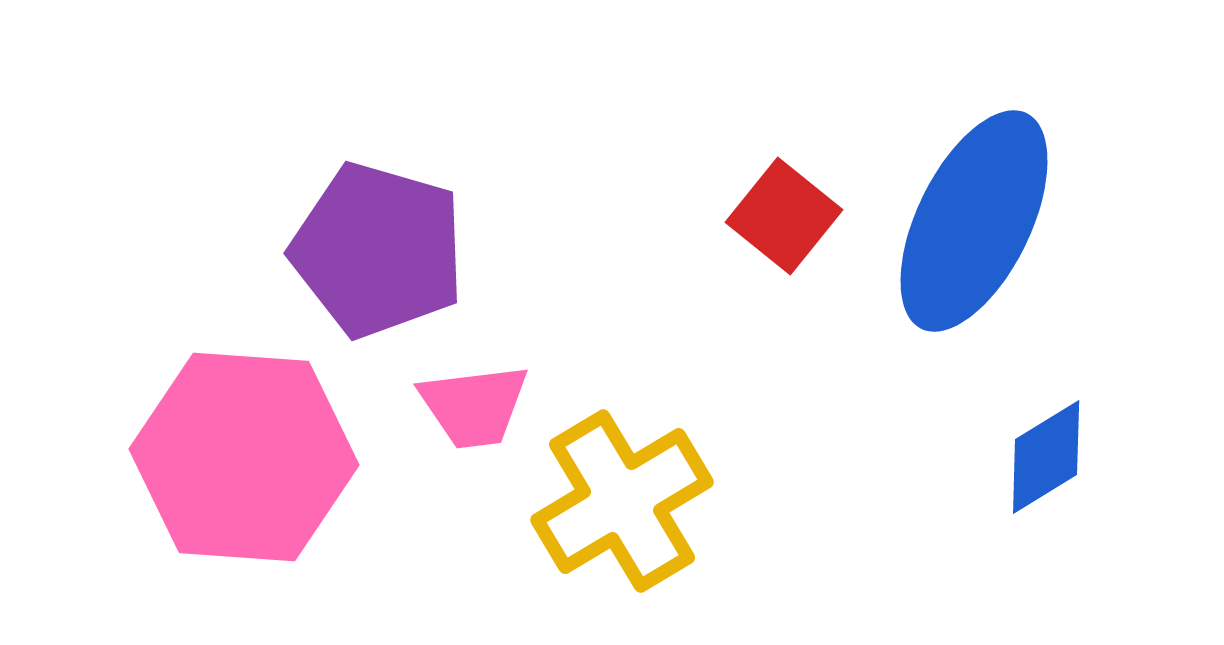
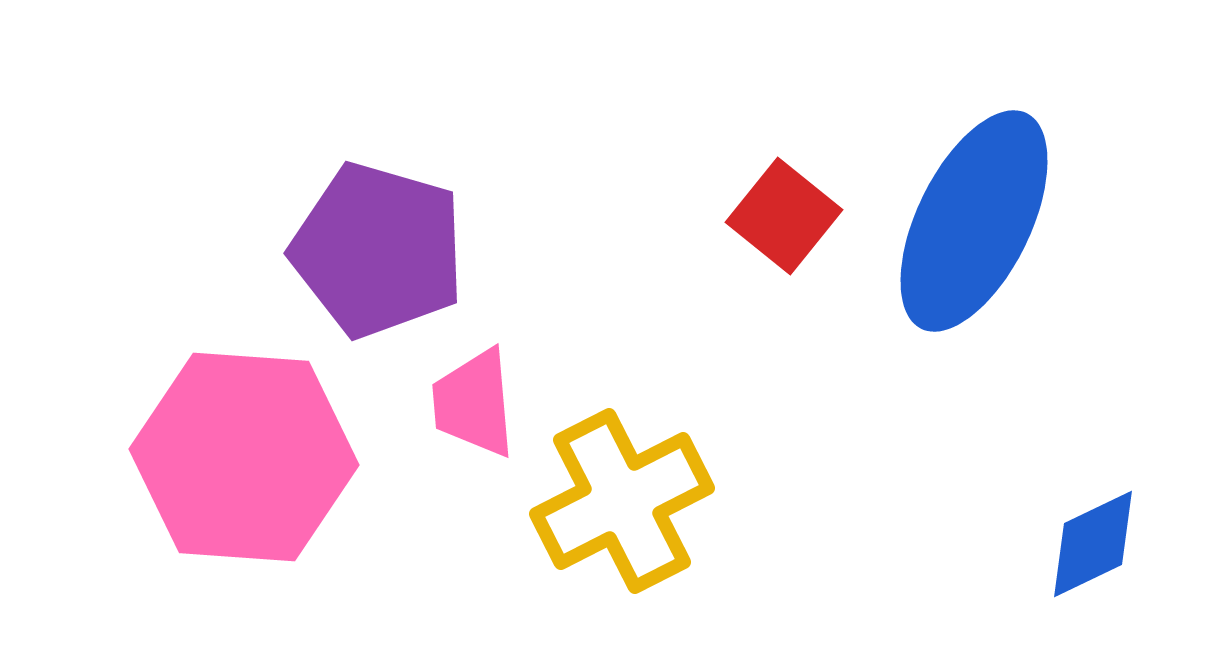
pink trapezoid: moved 3 px up; rotated 92 degrees clockwise
blue diamond: moved 47 px right, 87 px down; rotated 6 degrees clockwise
yellow cross: rotated 4 degrees clockwise
